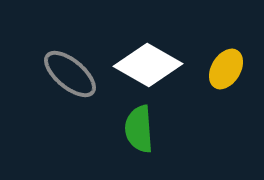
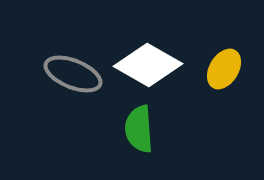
yellow ellipse: moved 2 px left
gray ellipse: moved 3 px right; rotated 18 degrees counterclockwise
